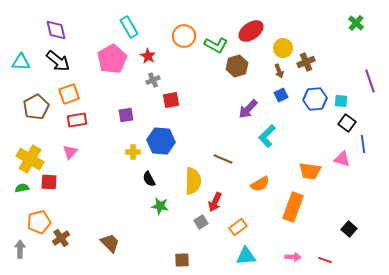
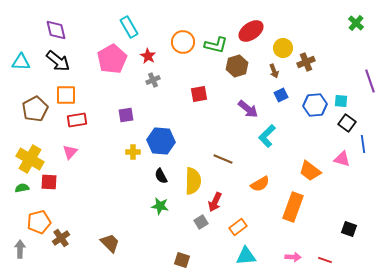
orange circle at (184, 36): moved 1 px left, 6 px down
green L-shape at (216, 45): rotated 15 degrees counterclockwise
brown arrow at (279, 71): moved 5 px left
orange square at (69, 94): moved 3 px left, 1 px down; rotated 20 degrees clockwise
blue hexagon at (315, 99): moved 6 px down
red square at (171, 100): moved 28 px right, 6 px up
brown pentagon at (36, 107): moved 1 px left, 2 px down
purple arrow at (248, 109): rotated 95 degrees counterclockwise
orange trapezoid at (310, 171): rotated 30 degrees clockwise
black semicircle at (149, 179): moved 12 px right, 3 px up
black square at (349, 229): rotated 21 degrees counterclockwise
brown square at (182, 260): rotated 21 degrees clockwise
